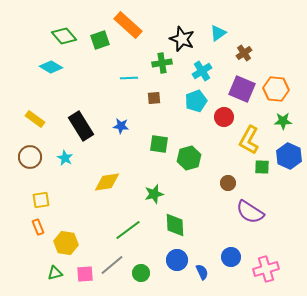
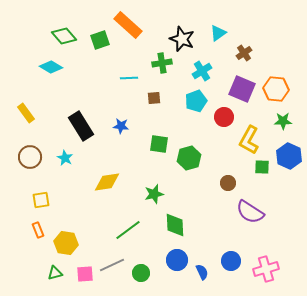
yellow rectangle at (35, 119): moved 9 px left, 6 px up; rotated 18 degrees clockwise
orange rectangle at (38, 227): moved 3 px down
blue circle at (231, 257): moved 4 px down
gray line at (112, 265): rotated 15 degrees clockwise
